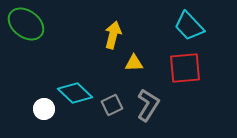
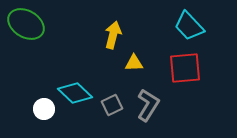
green ellipse: rotated 6 degrees counterclockwise
